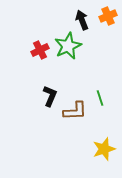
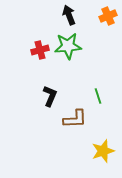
black arrow: moved 13 px left, 5 px up
green star: rotated 20 degrees clockwise
red cross: rotated 12 degrees clockwise
green line: moved 2 px left, 2 px up
brown L-shape: moved 8 px down
yellow star: moved 1 px left, 2 px down
